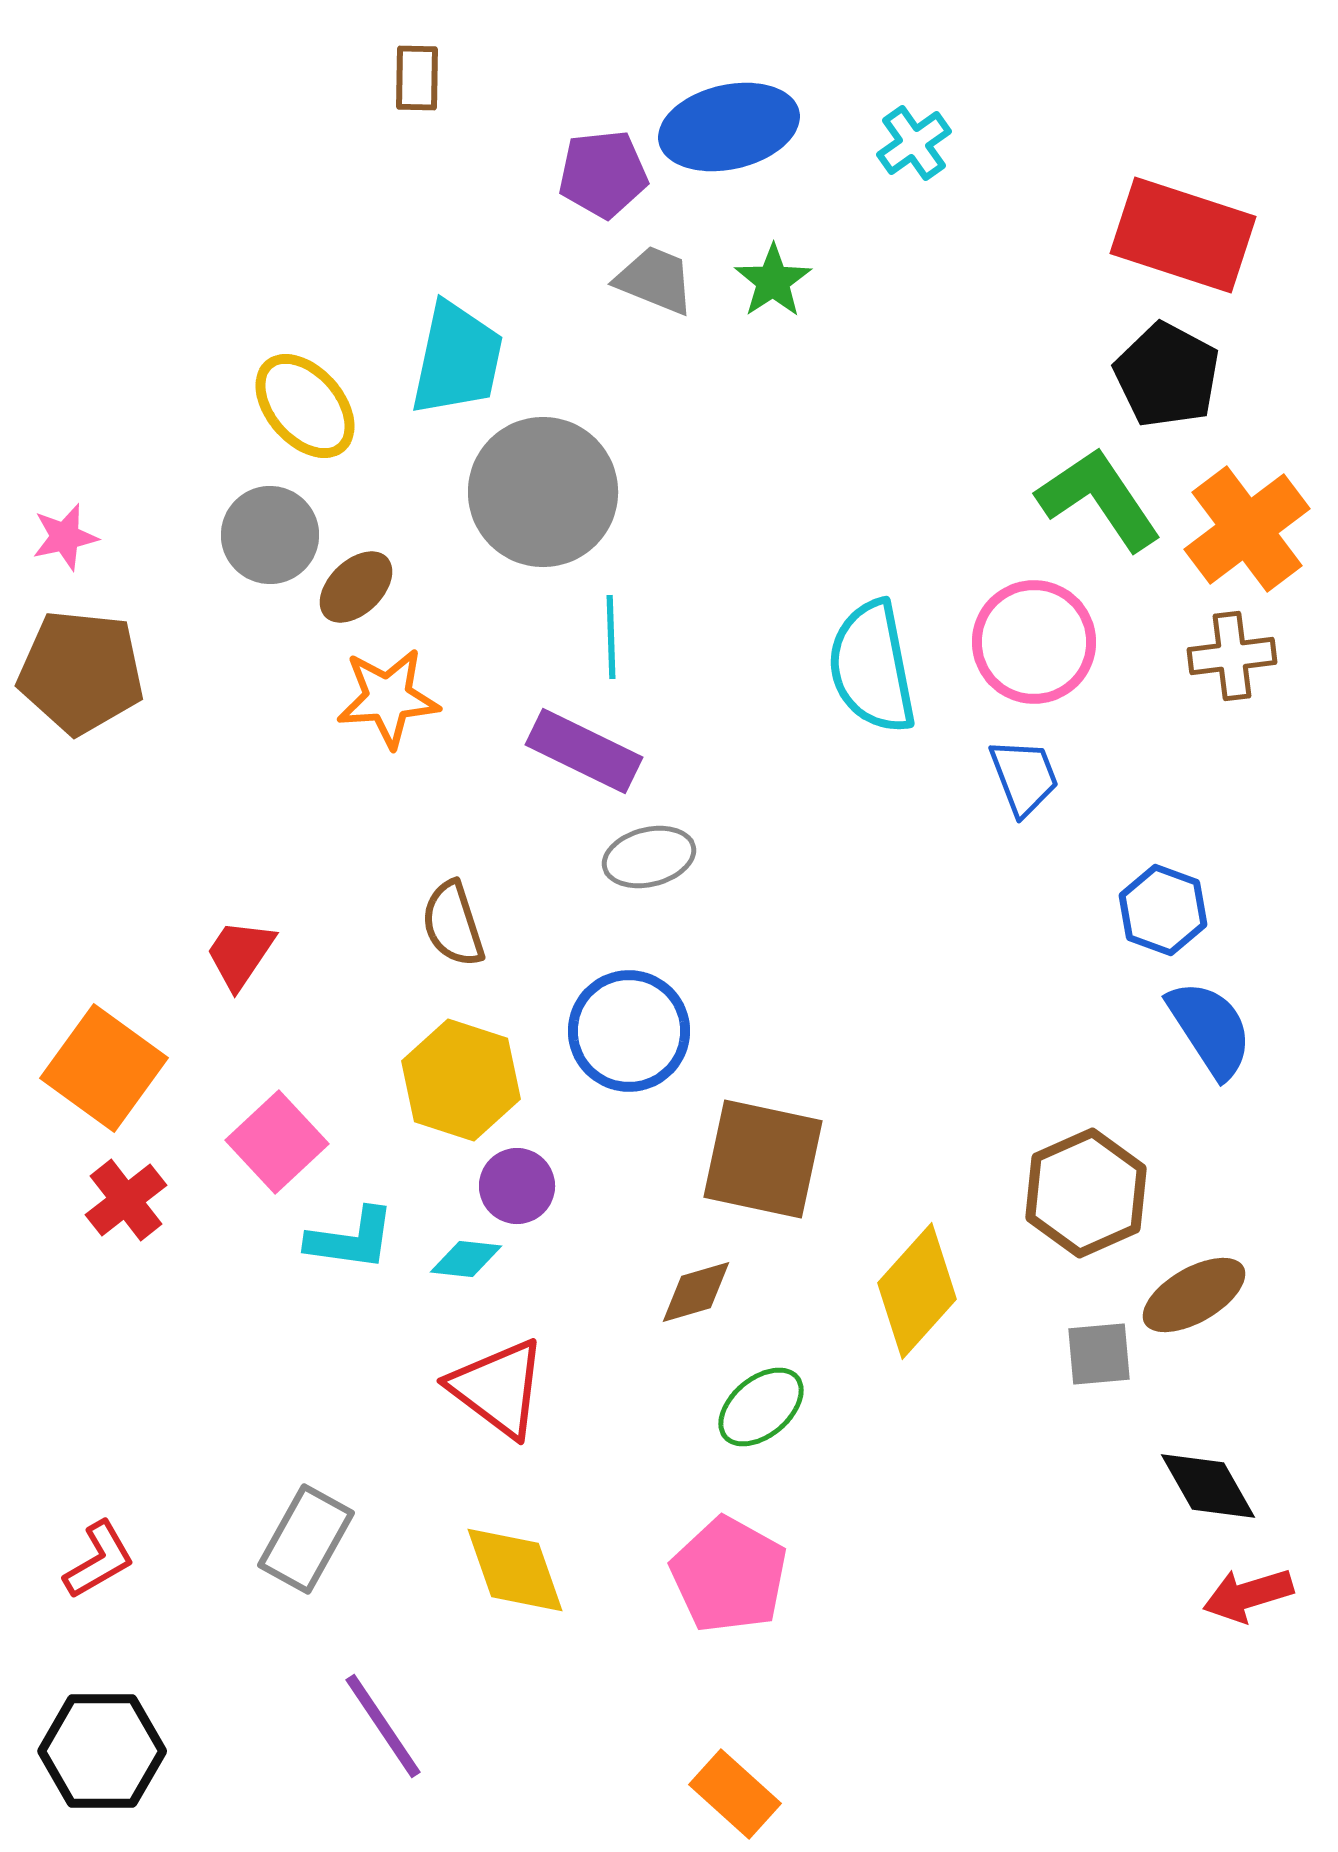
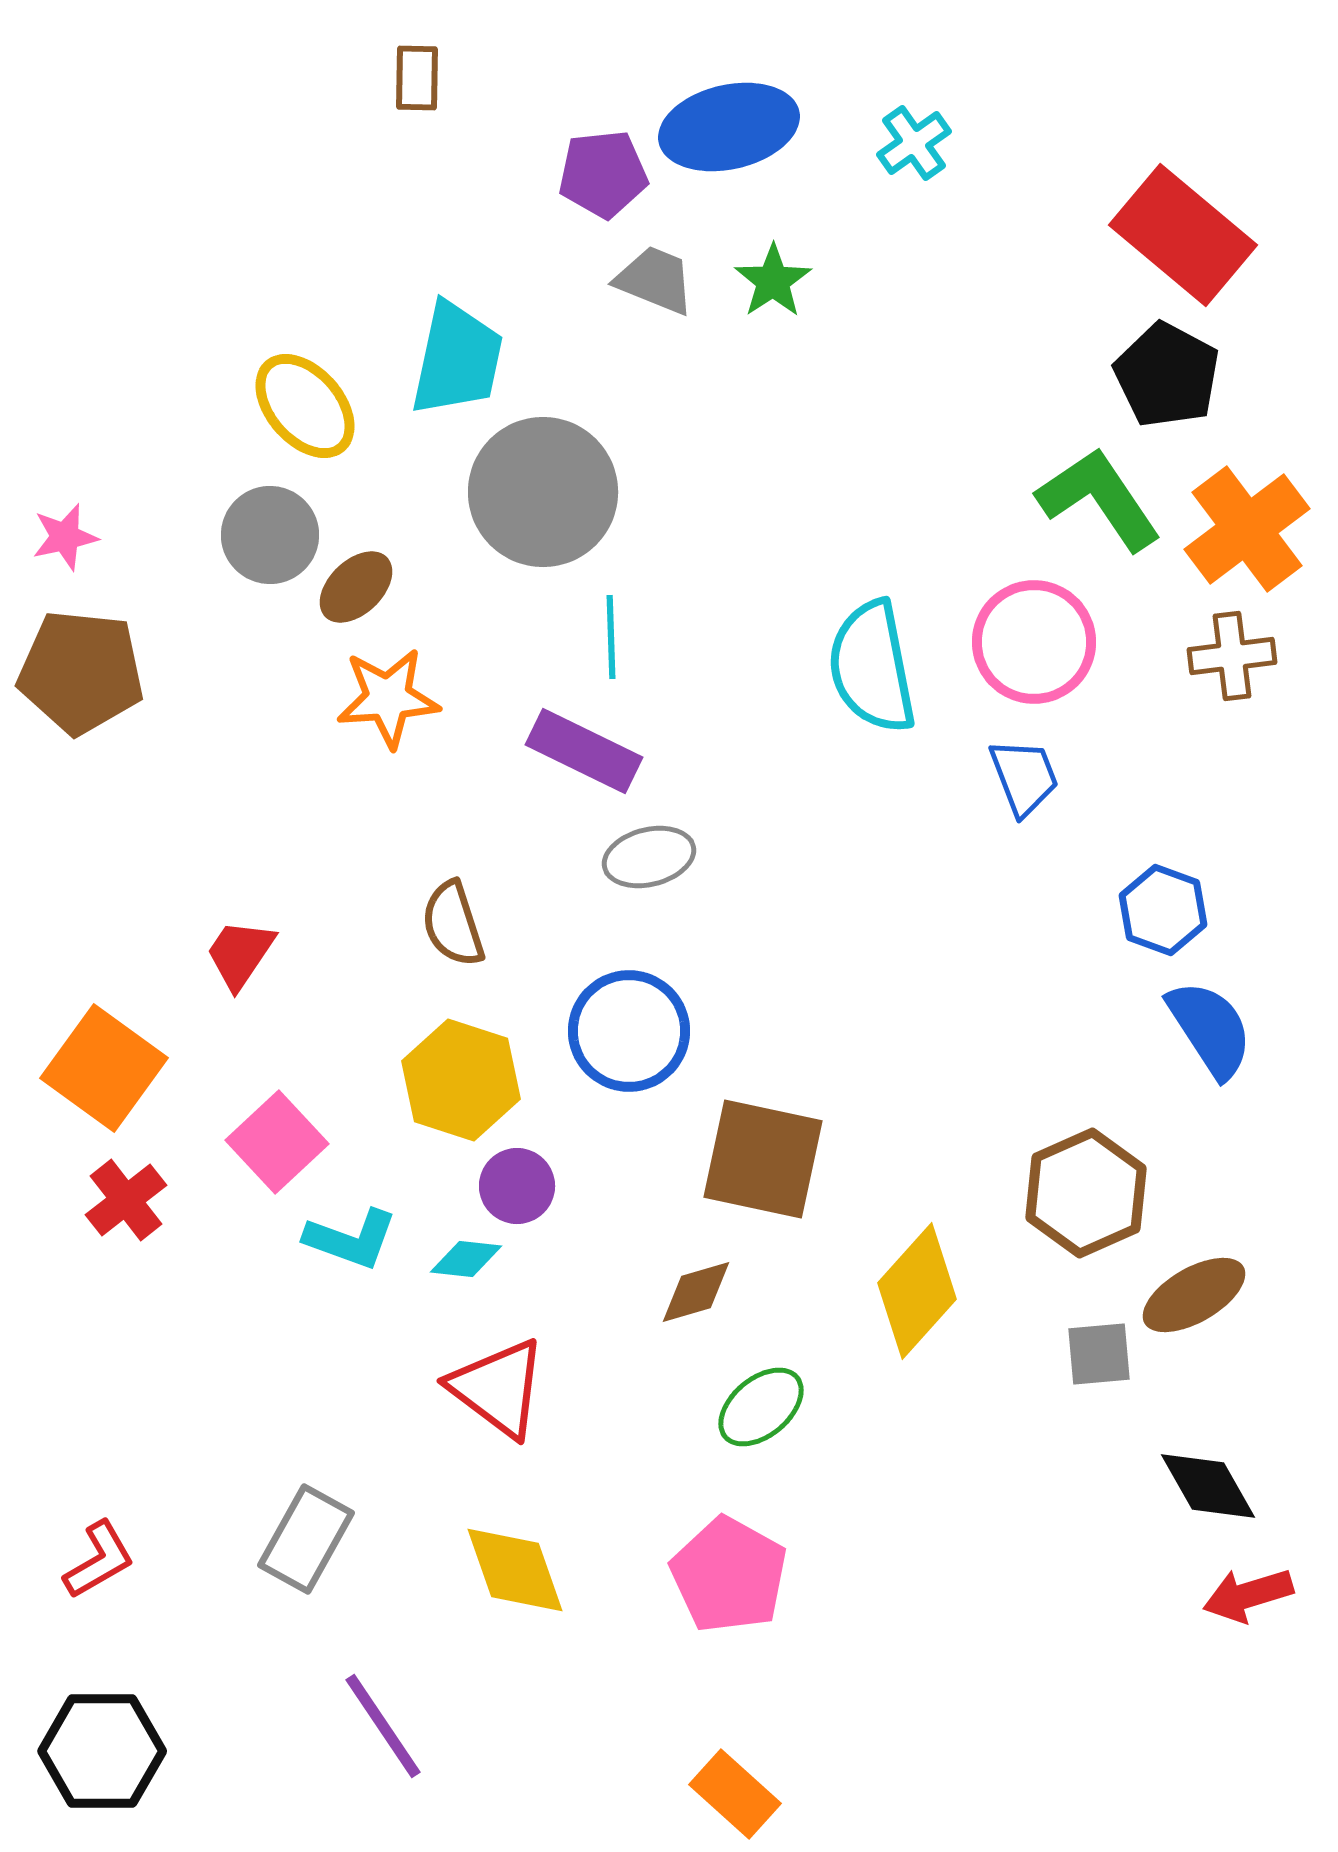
red rectangle at (1183, 235): rotated 22 degrees clockwise
cyan L-shape at (351, 1239): rotated 12 degrees clockwise
